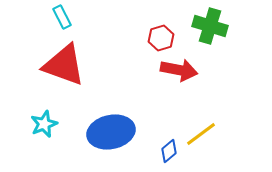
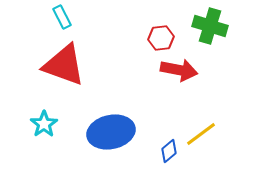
red hexagon: rotated 10 degrees clockwise
cyan star: rotated 12 degrees counterclockwise
